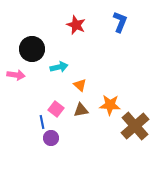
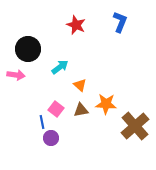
black circle: moved 4 px left
cyan arrow: moved 1 px right; rotated 24 degrees counterclockwise
orange star: moved 4 px left, 1 px up
